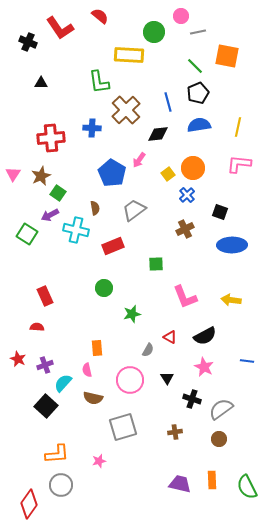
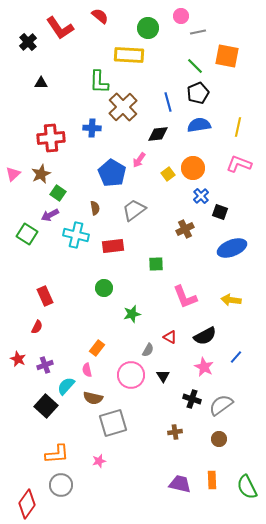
green circle at (154, 32): moved 6 px left, 4 px up
black cross at (28, 42): rotated 24 degrees clockwise
green L-shape at (99, 82): rotated 10 degrees clockwise
brown cross at (126, 110): moved 3 px left, 3 px up
pink L-shape at (239, 164): rotated 15 degrees clockwise
pink triangle at (13, 174): rotated 14 degrees clockwise
brown star at (41, 176): moved 2 px up
blue cross at (187, 195): moved 14 px right, 1 px down
cyan cross at (76, 230): moved 5 px down
blue ellipse at (232, 245): moved 3 px down; rotated 20 degrees counterclockwise
red rectangle at (113, 246): rotated 15 degrees clockwise
red semicircle at (37, 327): rotated 112 degrees clockwise
orange rectangle at (97, 348): rotated 42 degrees clockwise
blue line at (247, 361): moved 11 px left, 4 px up; rotated 56 degrees counterclockwise
black triangle at (167, 378): moved 4 px left, 2 px up
pink circle at (130, 380): moved 1 px right, 5 px up
cyan semicircle at (63, 383): moved 3 px right, 3 px down
gray semicircle at (221, 409): moved 4 px up
gray square at (123, 427): moved 10 px left, 4 px up
red diamond at (29, 504): moved 2 px left
